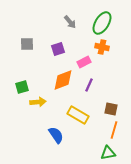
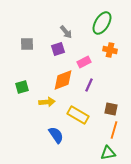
gray arrow: moved 4 px left, 10 px down
orange cross: moved 8 px right, 3 px down
yellow arrow: moved 9 px right
